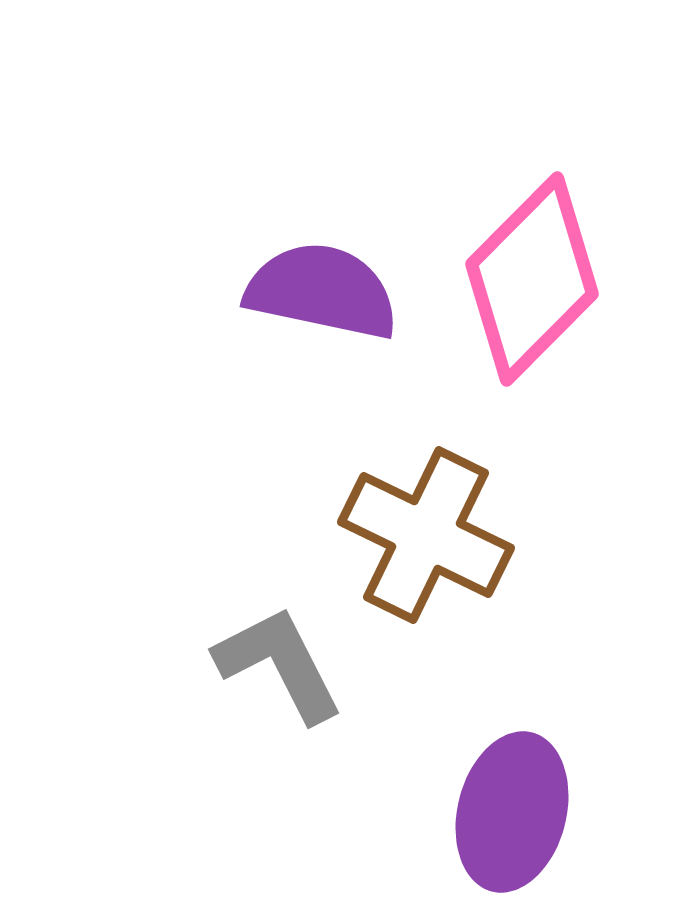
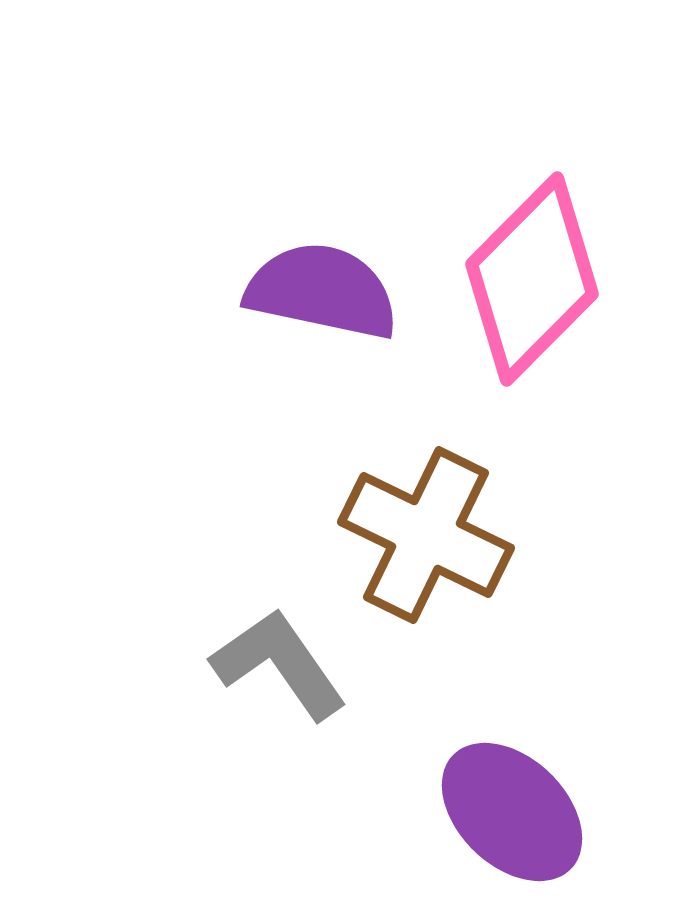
gray L-shape: rotated 8 degrees counterclockwise
purple ellipse: rotated 60 degrees counterclockwise
